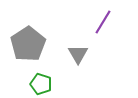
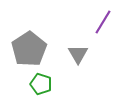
gray pentagon: moved 1 px right, 5 px down
